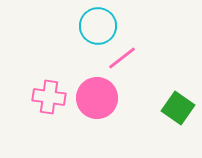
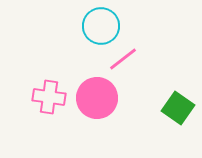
cyan circle: moved 3 px right
pink line: moved 1 px right, 1 px down
